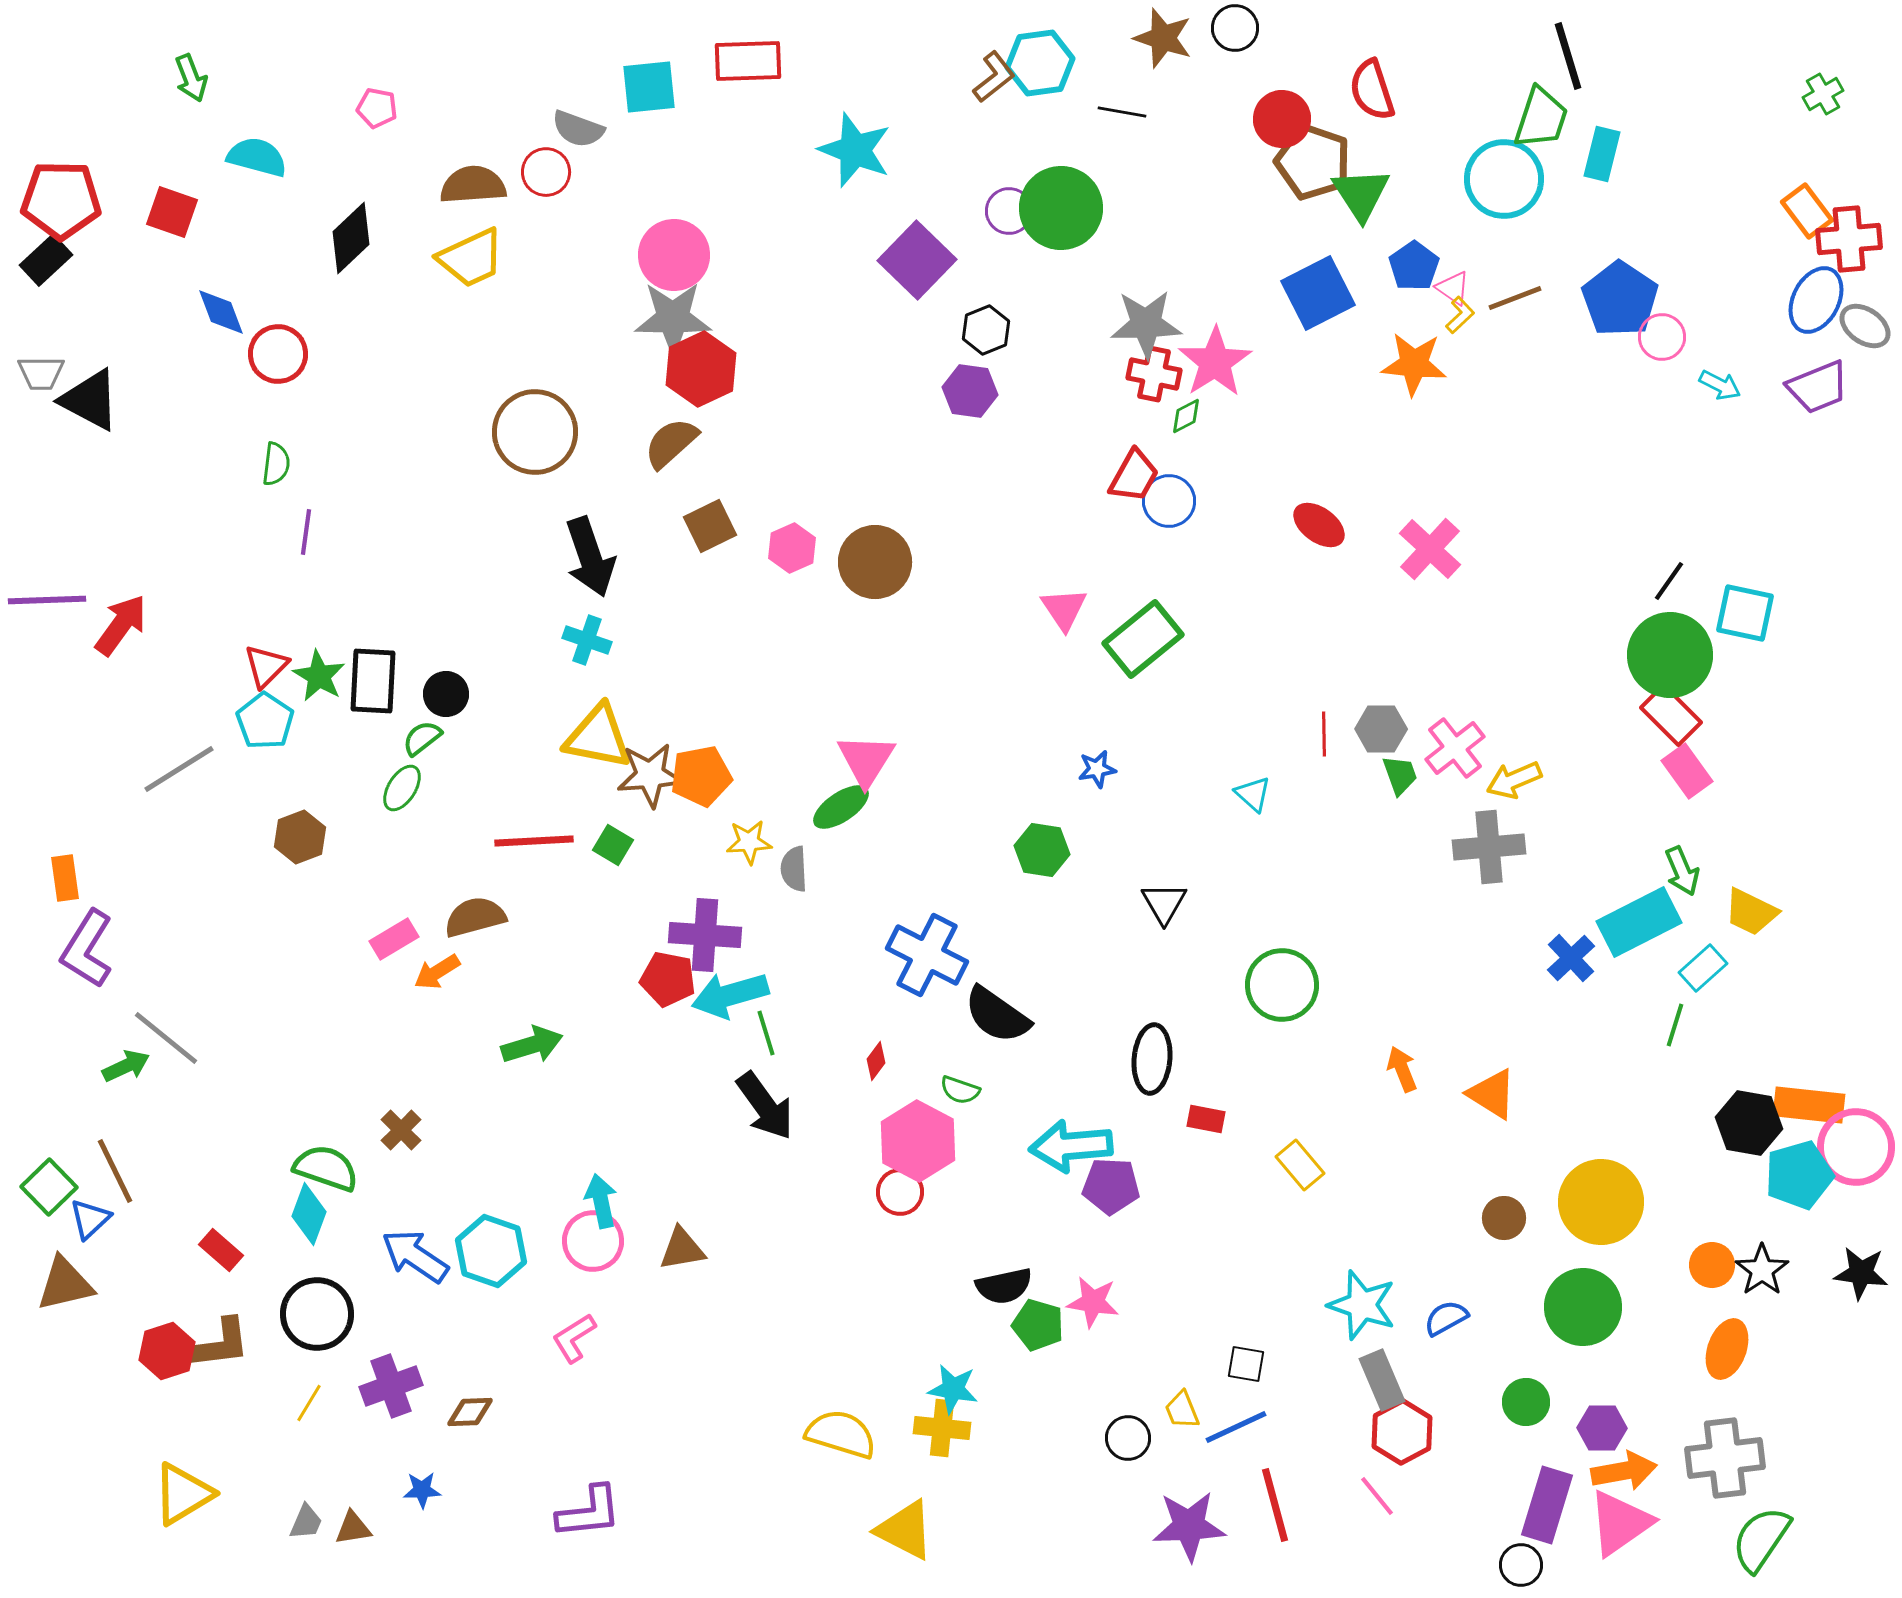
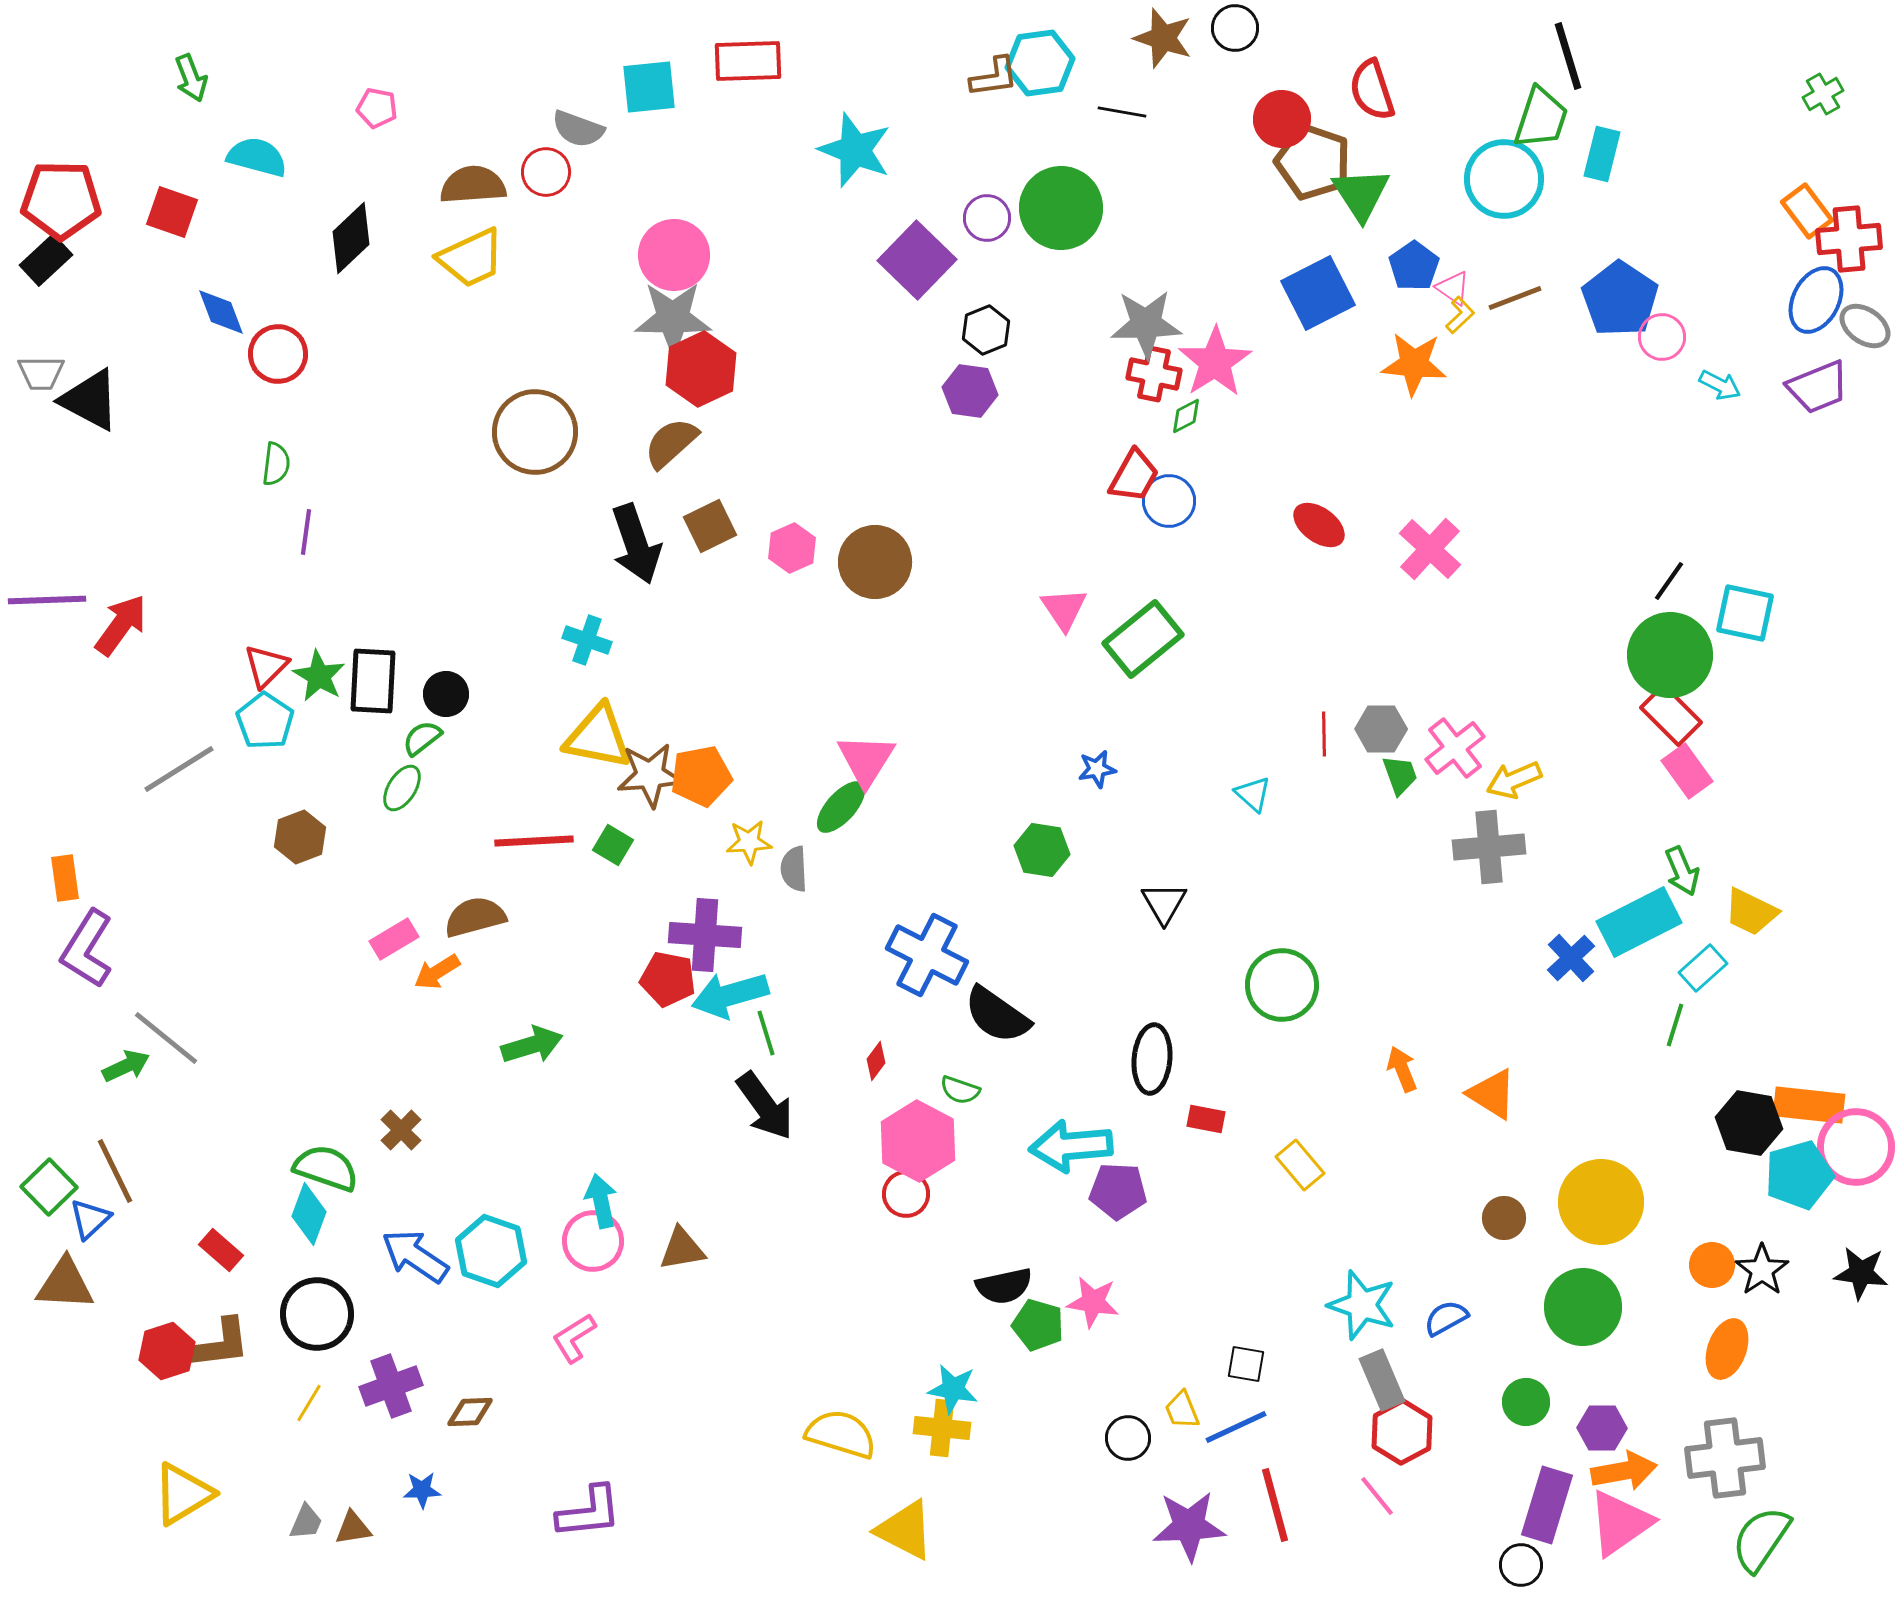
brown L-shape at (994, 77): rotated 30 degrees clockwise
purple circle at (1009, 211): moved 22 px left, 7 px down
black arrow at (590, 557): moved 46 px right, 13 px up
green ellipse at (841, 807): rotated 14 degrees counterclockwise
purple pentagon at (1111, 1186): moved 7 px right, 5 px down
red circle at (900, 1192): moved 6 px right, 2 px down
brown triangle at (65, 1284): rotated 16 degrees clockwise
